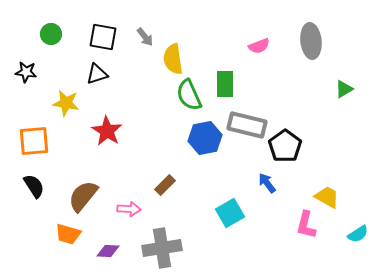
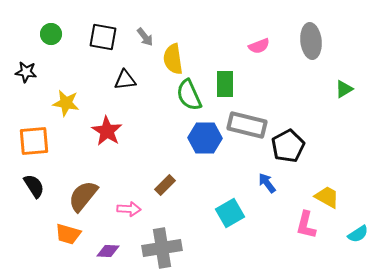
black triangle: moved 28 px right, 6 px down; rotated 10 degrees clockwise
blue hexagon: rotated 12 degrees clockwise
black pentagon: moved 3 px right; rotated 8 degrees clockwise
